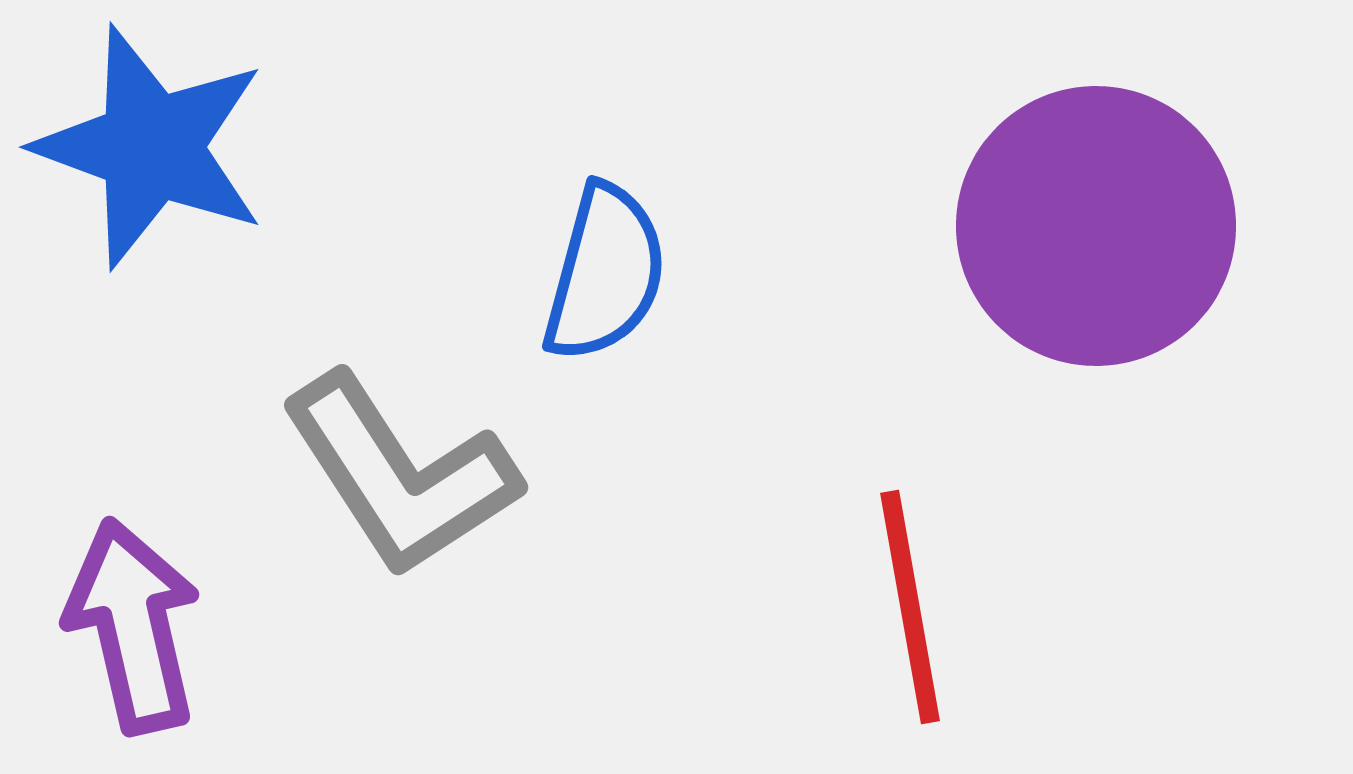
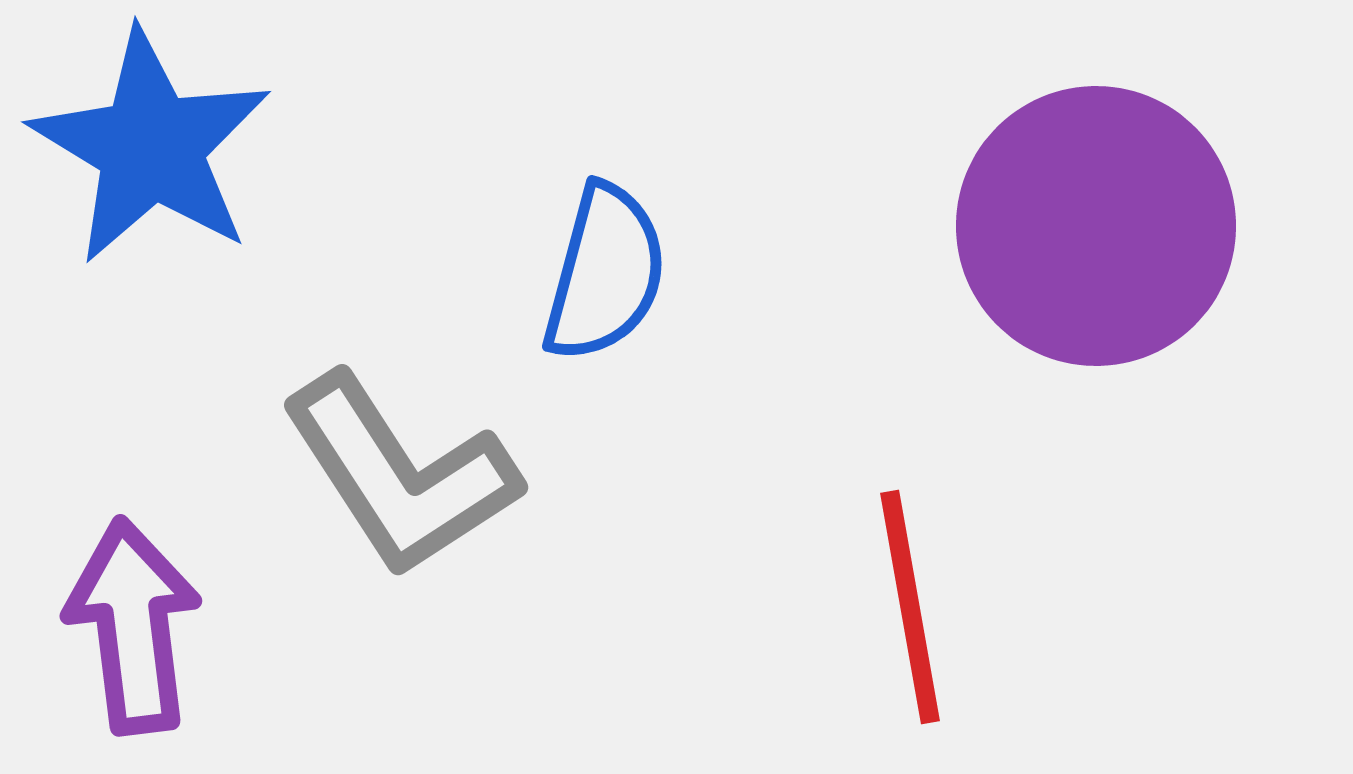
blue star: rotated 11 degrees clockwise
purple arrow: rotated 6 degrees clockwise
